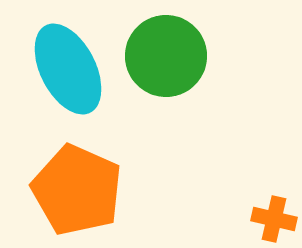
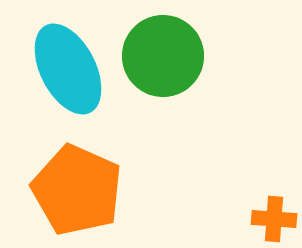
green circle: moved 3 px left
orange cross: rotated 9 degrees counterclockwise
